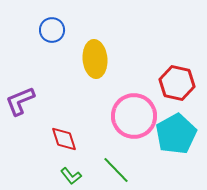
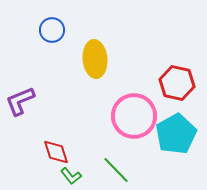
red diamond: moved 8 px left, 13 px down
